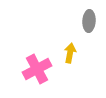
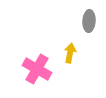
pink cross: rotated 32 degrees counterclockwise
